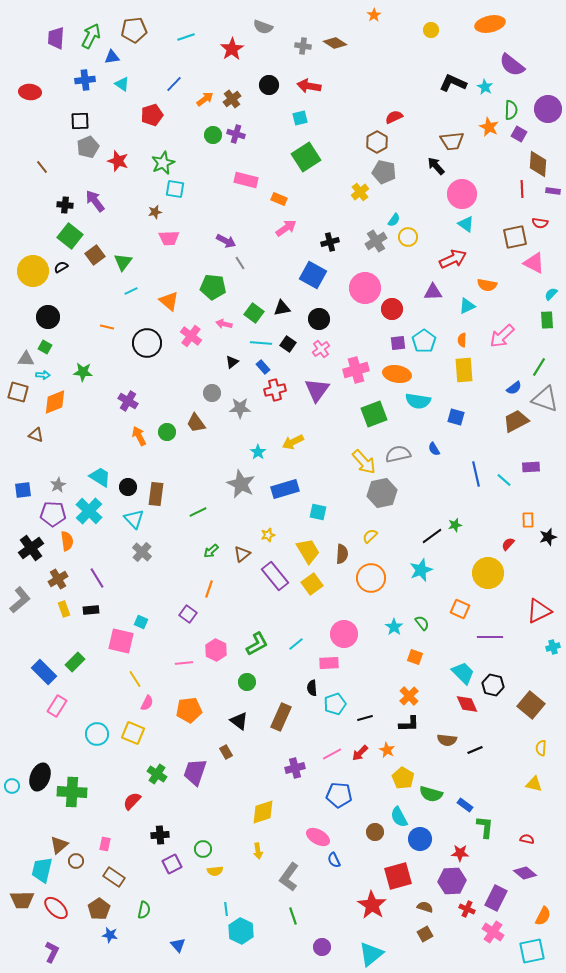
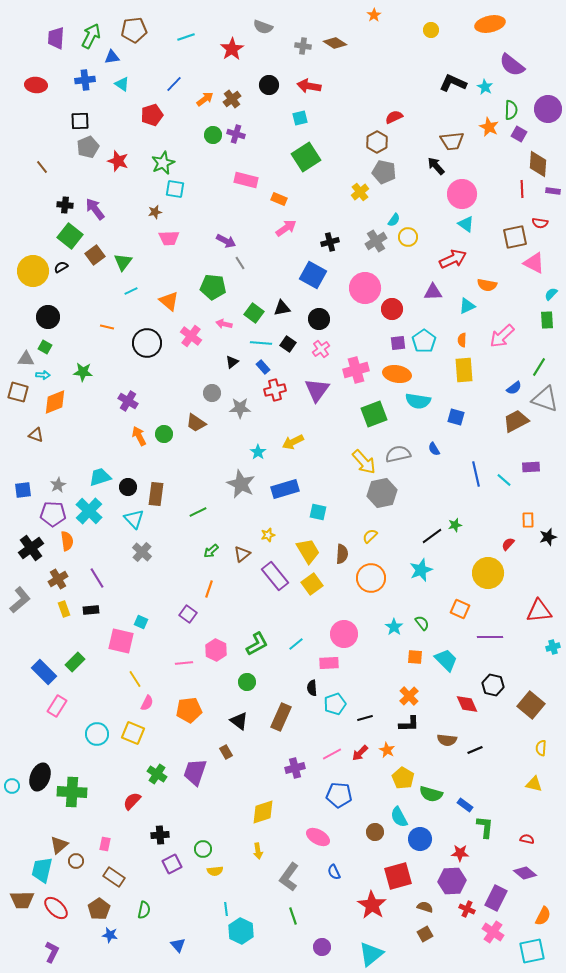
red ellipse at (30, 92): moved 6 px right, 7 px up
purple arrow at (95, 201): moved 8 px down
brown trapezoid at (196, 423): rotated 20 degrees counterclockwise
green circle at (167, 432): moved 3 px left, 2 px down
cyan trapezoid at (100, 477): rotated 50 degrees counterclockwise
red triangle at (539, 611): rotated 20 degrees clockwise
orange square at (415, 657): rotated 14 degrees counterclockwise
cyan trapezoid at (463, 673): moved 17 px left, 13 px up
blue semicircle at (334, 860): moved 12 px down
